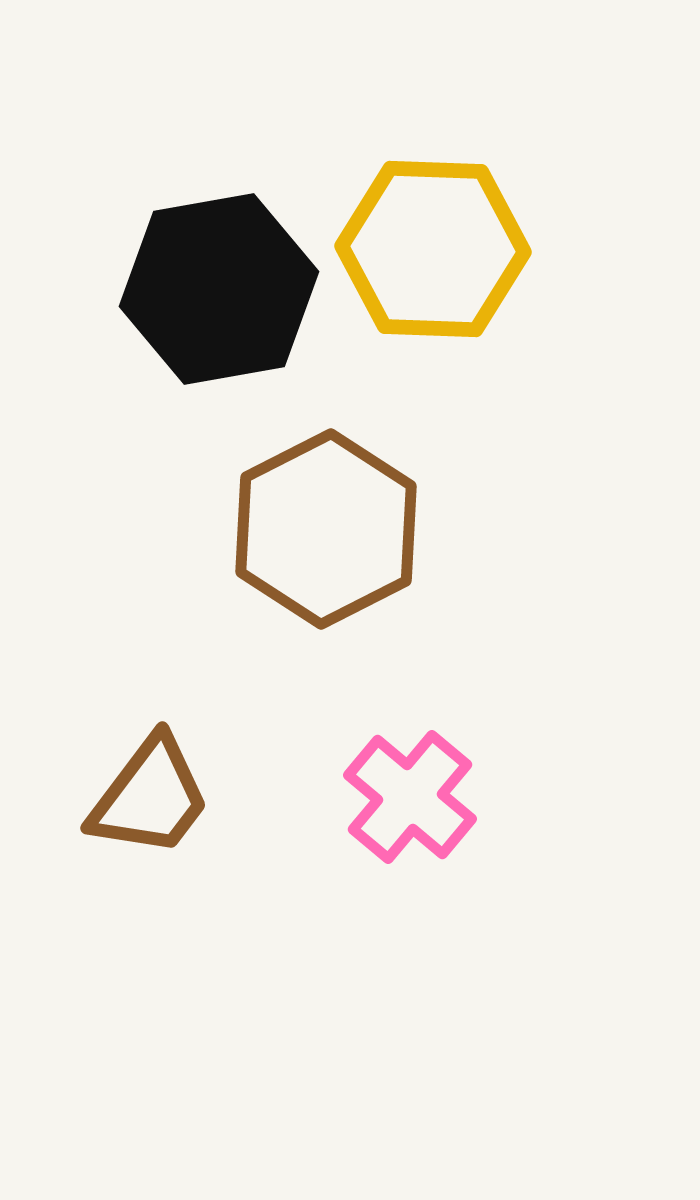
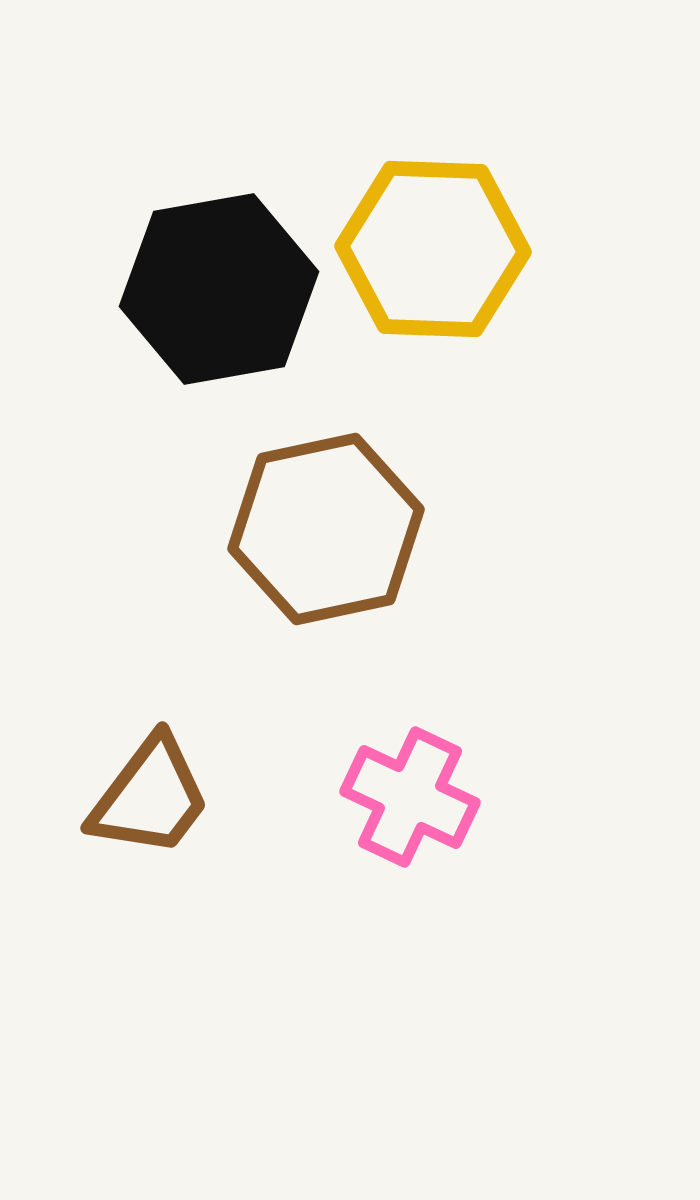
brown hexagon: rotated 15 degrees clockwise
pink cross: rotated 15 degrees counterclockwise
